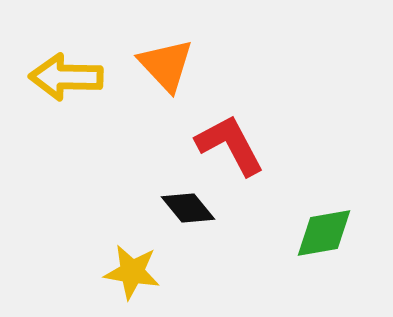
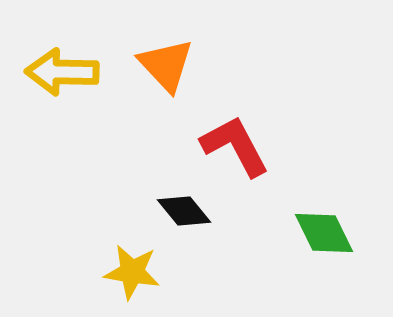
yellow arrow: moved 4 px left, 5 px up
red L-shape: moved 5 px right, 1 px down
black diamond: moved 4 px left, 3 px down
green diamond: rotated 74 degrees clockwise
